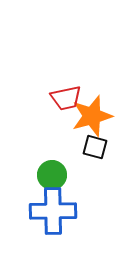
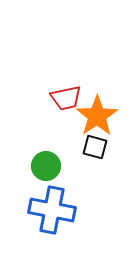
orange star: moved 5 px right; rotated 18 degrees counterclockwise
green circle: moved 6 px left, 9 px up
blue cross: moved 1 px left, 1 px up; rotated 12 degrees clockwise
